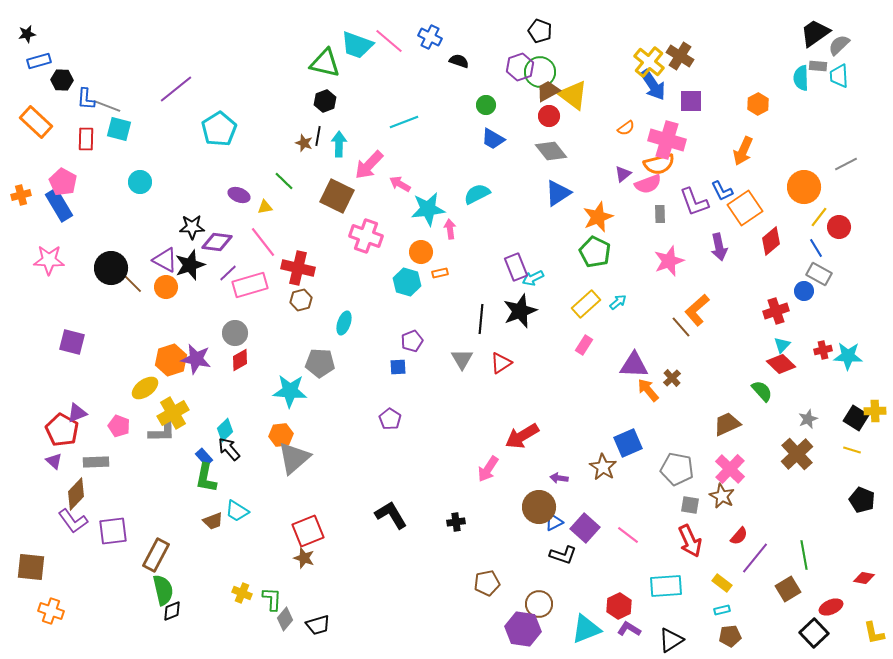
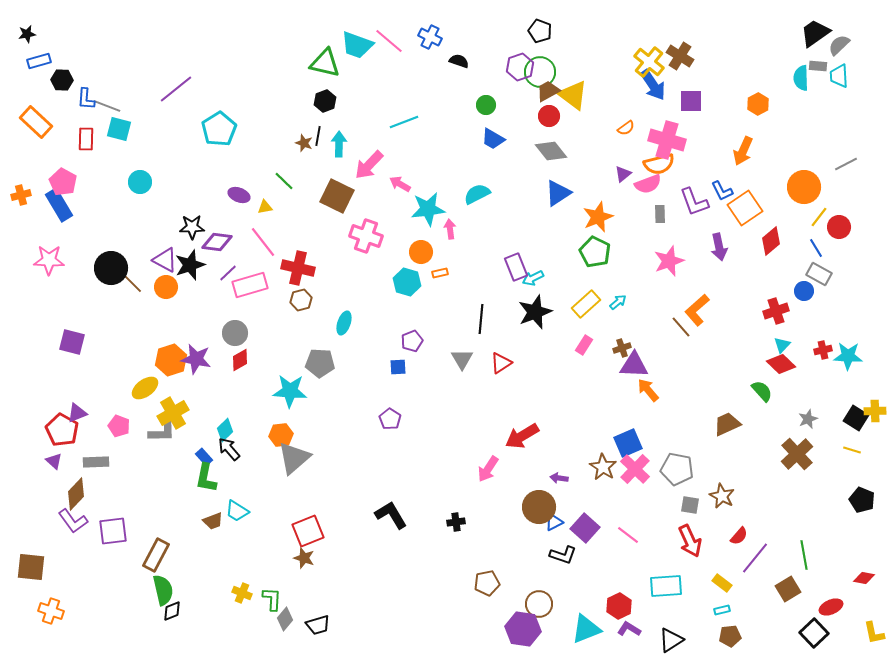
black star at (520, 311): moved 15 px right, 1 px down
brown cross at (672, 378): moved 50 px left, 30 px up; rotated 24 degrees clockwise
pink cross at (730, 469): moved 95 px left
